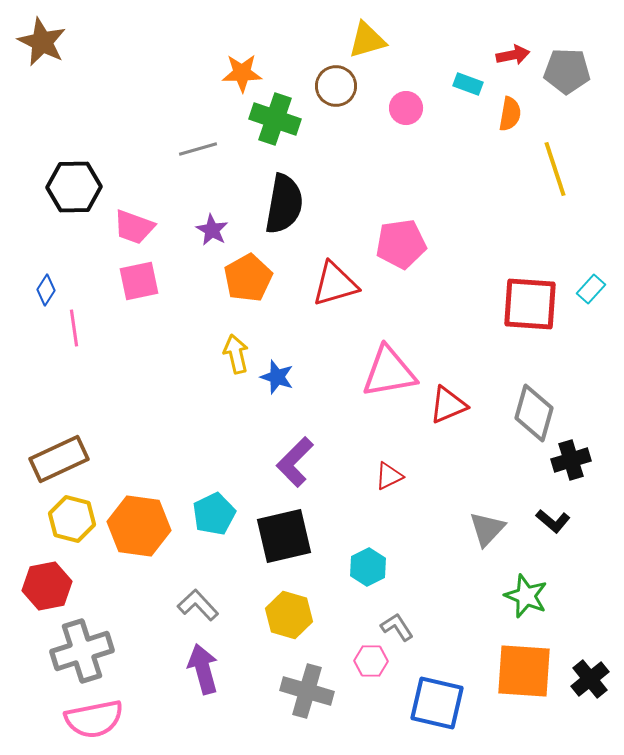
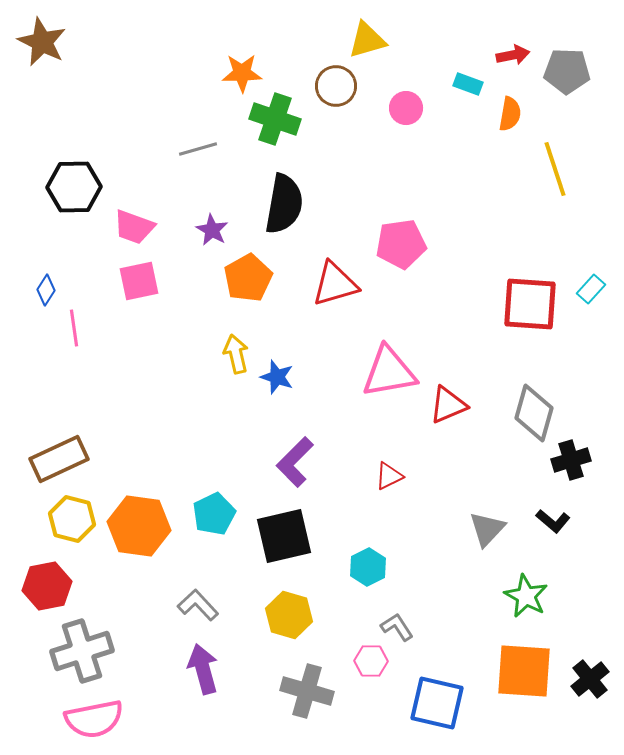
green star at (526, 596): rotated 6 degrees clockwise
